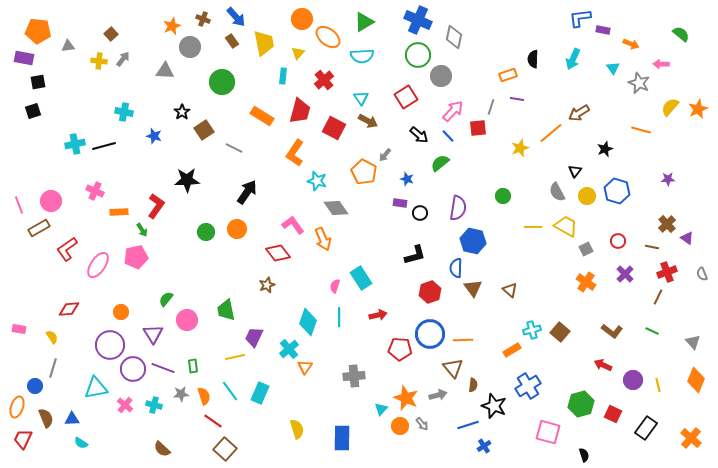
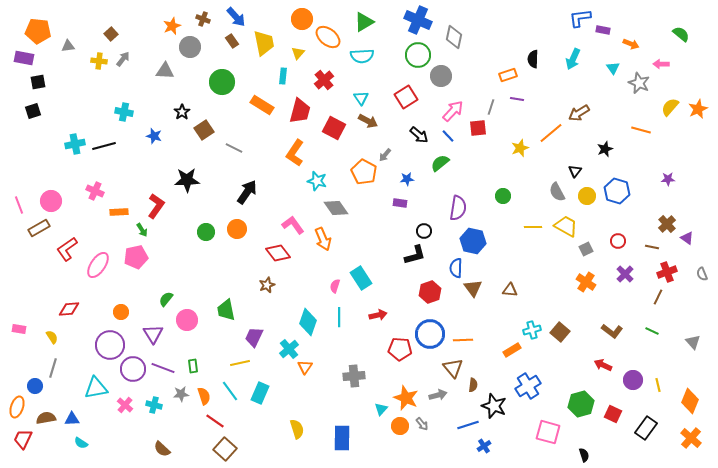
orange rectangle at (262, 116): moved 11 px up
blue star at (407, 179): rotated 24 degrees counterclockwise
black circle at (420, 213): moved 4 px right, 18 px down
brown triangle at (510, 290): rotated 35 degrees counterclockwise
yellow line at (235, 357): moved 5 px right, 6 px down
orange diamond at (696, 380): moved 6 px left, 21 px down
brown semicircle at (46, 418): rotated 78 degrees counterclockwise
red line at (213, 421): moved 2 px right
